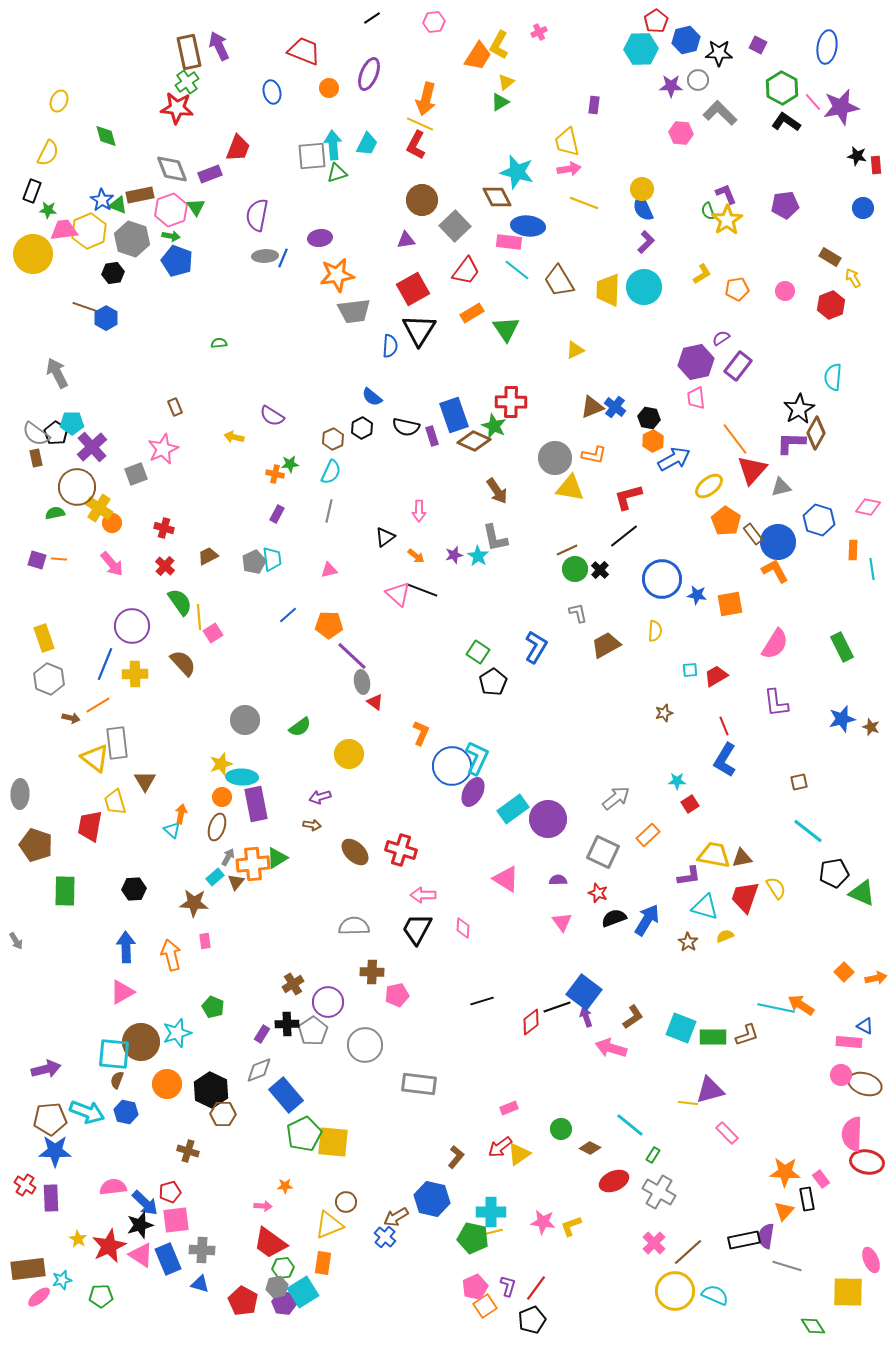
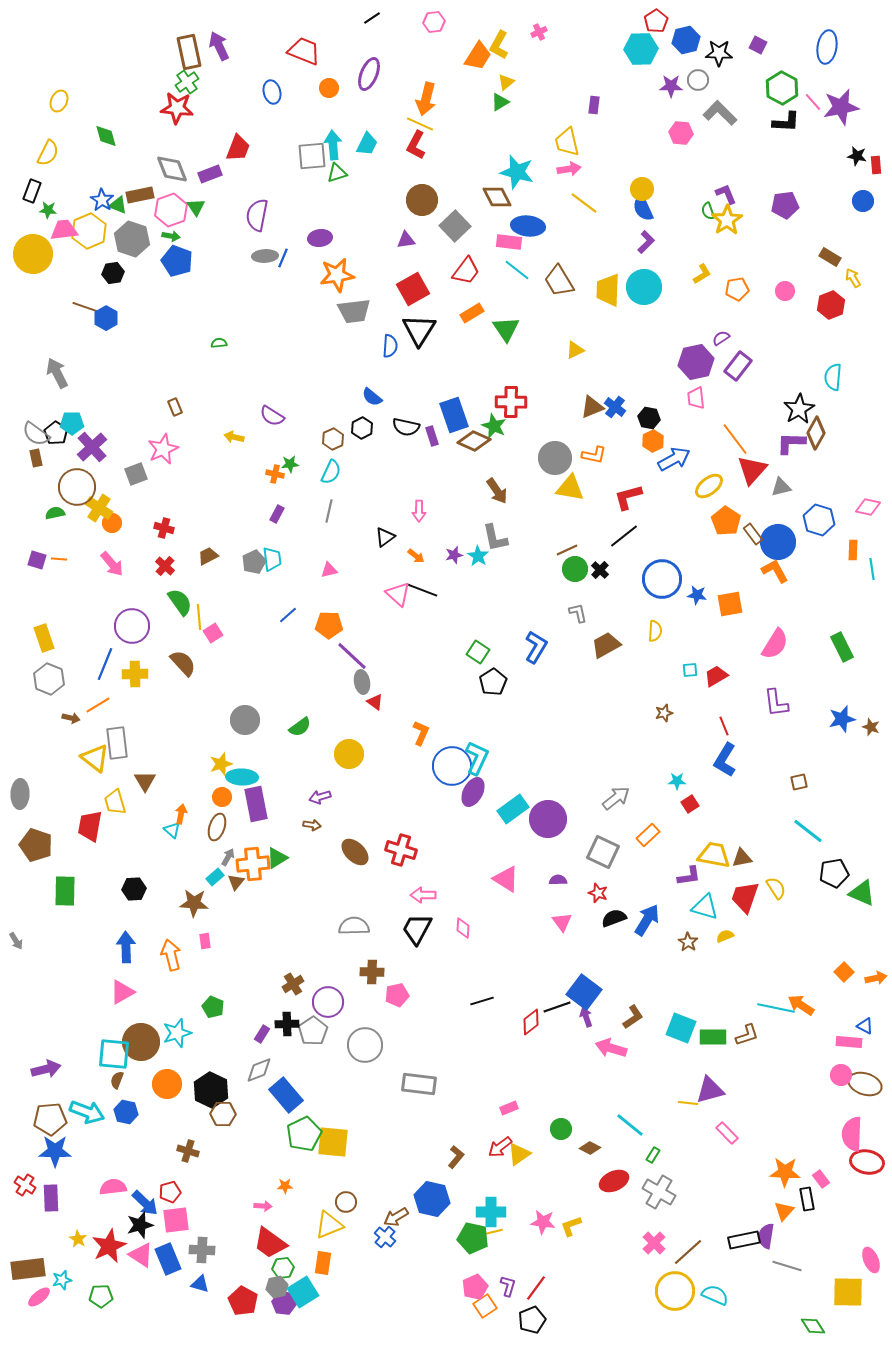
black L-shape at (786, 122): rotated 148 degrees clockwise
yellow line at (584, 203): rotated 16 degrees clockwise
blue circle at (863, 208): moved 7 px up
